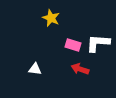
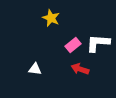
pink rectangle: rotated 56 degrees counterclockwise
